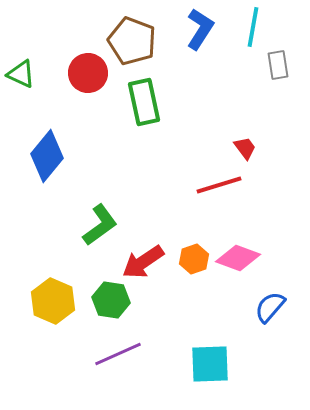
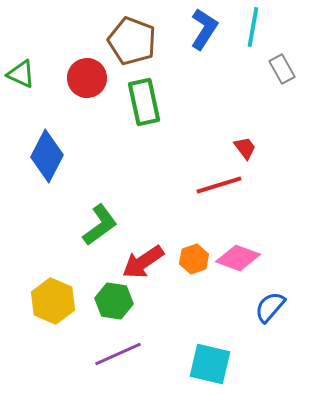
blue L-shape: moved 4 px right
gray rectangle: moved 4 px right, 4 px down; rotated 20 degrees counterclockwise
red circle: moved 1 px left, 5 px down
blue diamond: rotated 12 degrees counterclockwise
green hexagon: moved 3 px right, 1 px down
cyan square: rotated 15 degrees clockwise
